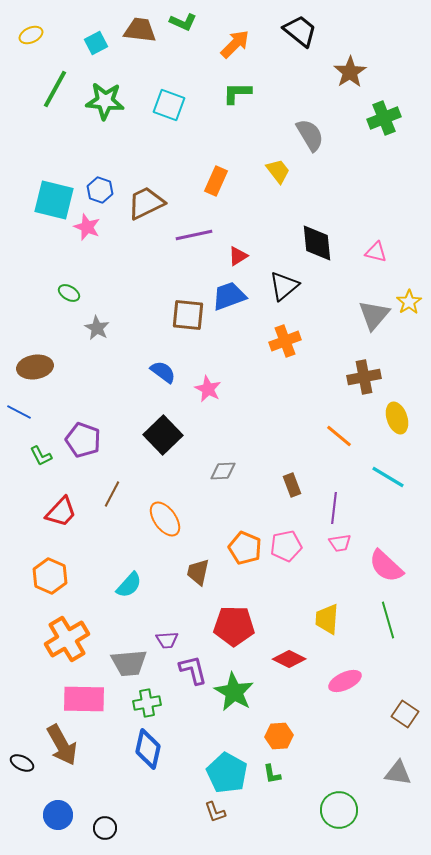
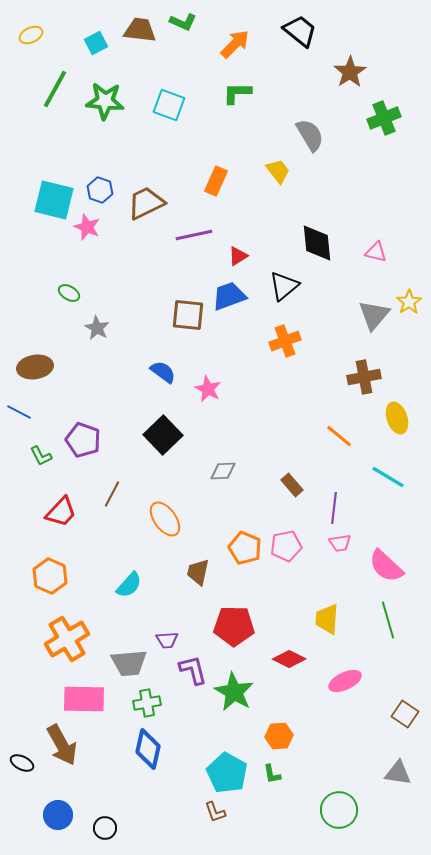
brown rectangle at (292, 485): rotated 20 degrees counterclockwise
